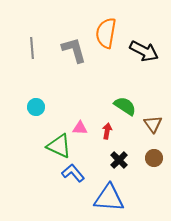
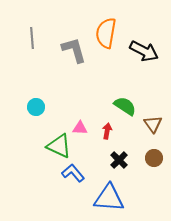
gray line: moved 10 px up
